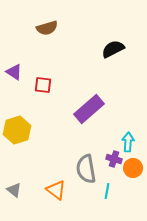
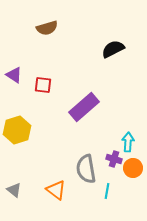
purple triangle: moved 3 px down
purple rectangle: moved 5 px left, 2 px up
